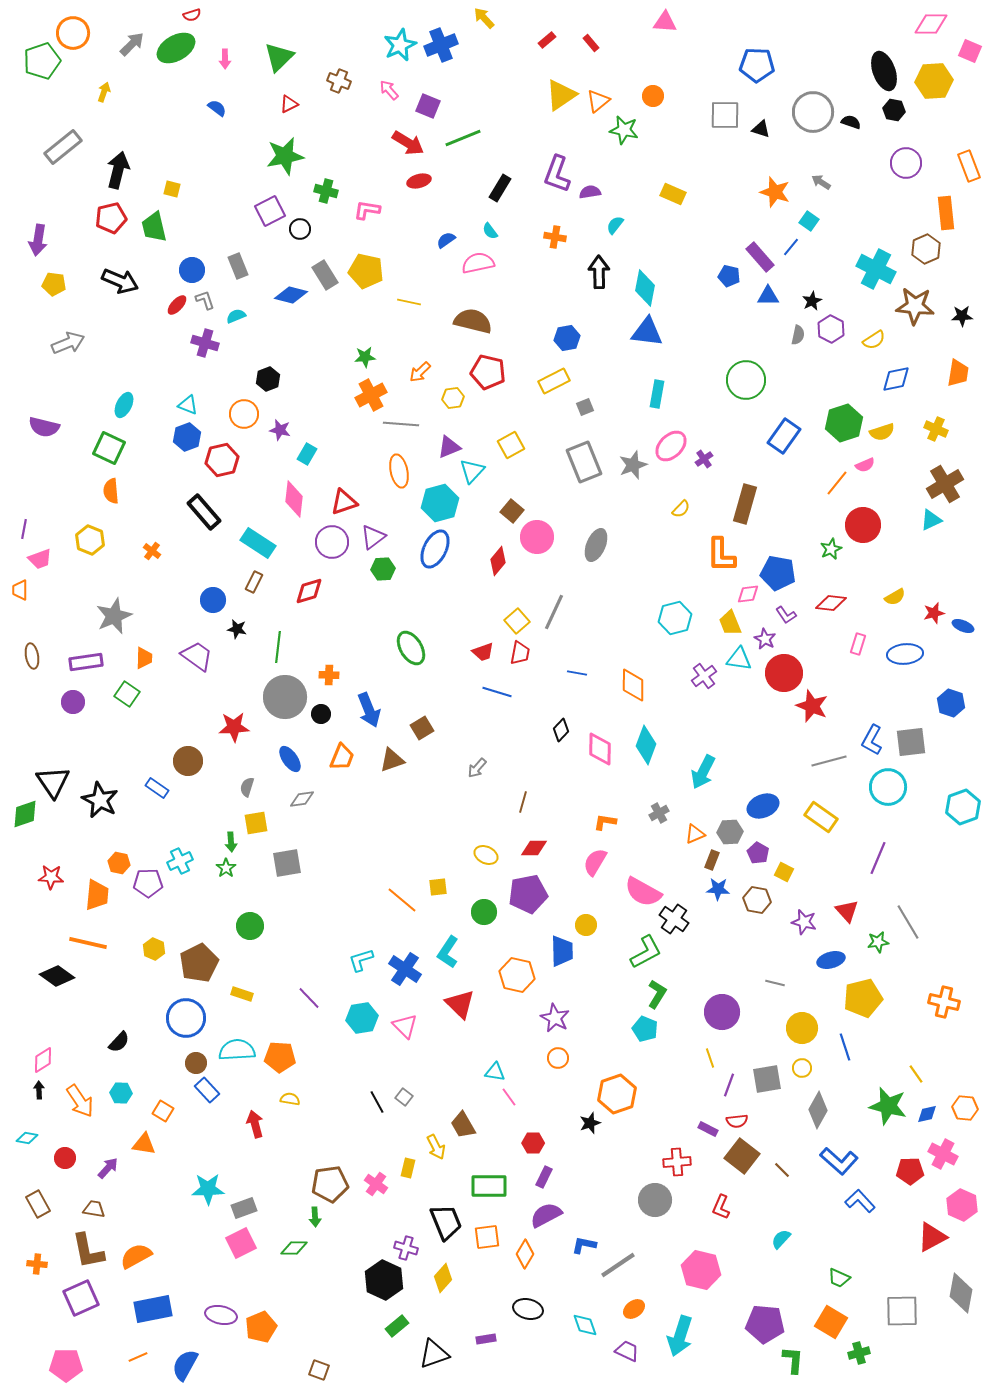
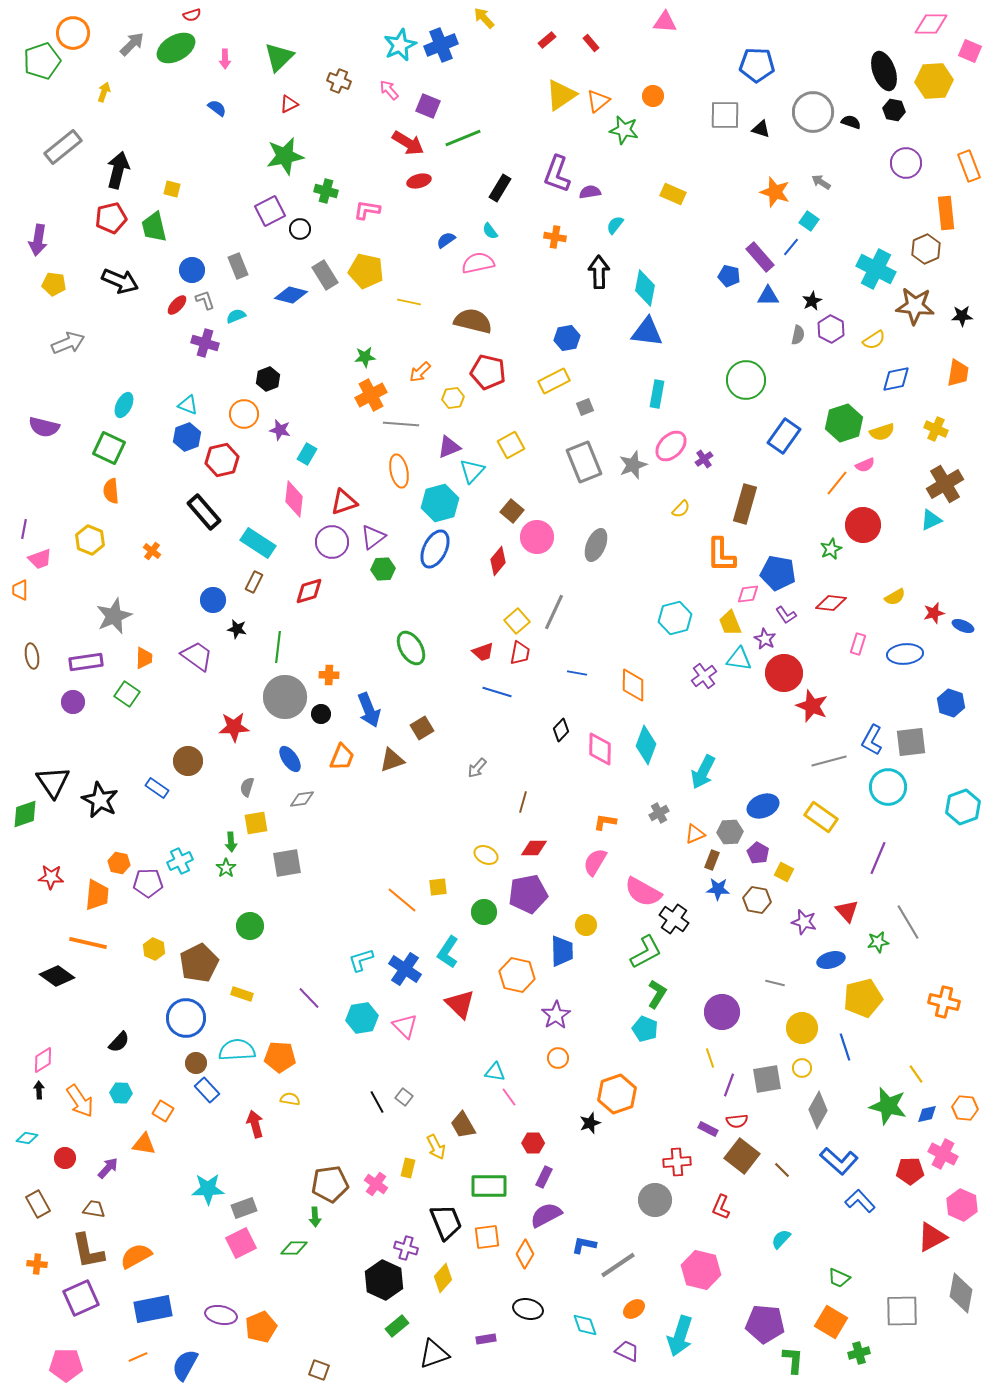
purple star at (555, 1018): moved 1 px right, 3 px up; rotated 12 degrees clockwise
